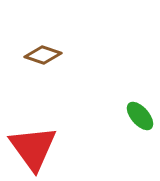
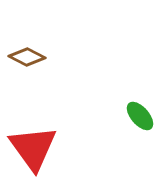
brown diamond: moved 16 px left, 2 px down; rotated 9 degrees clockwise
